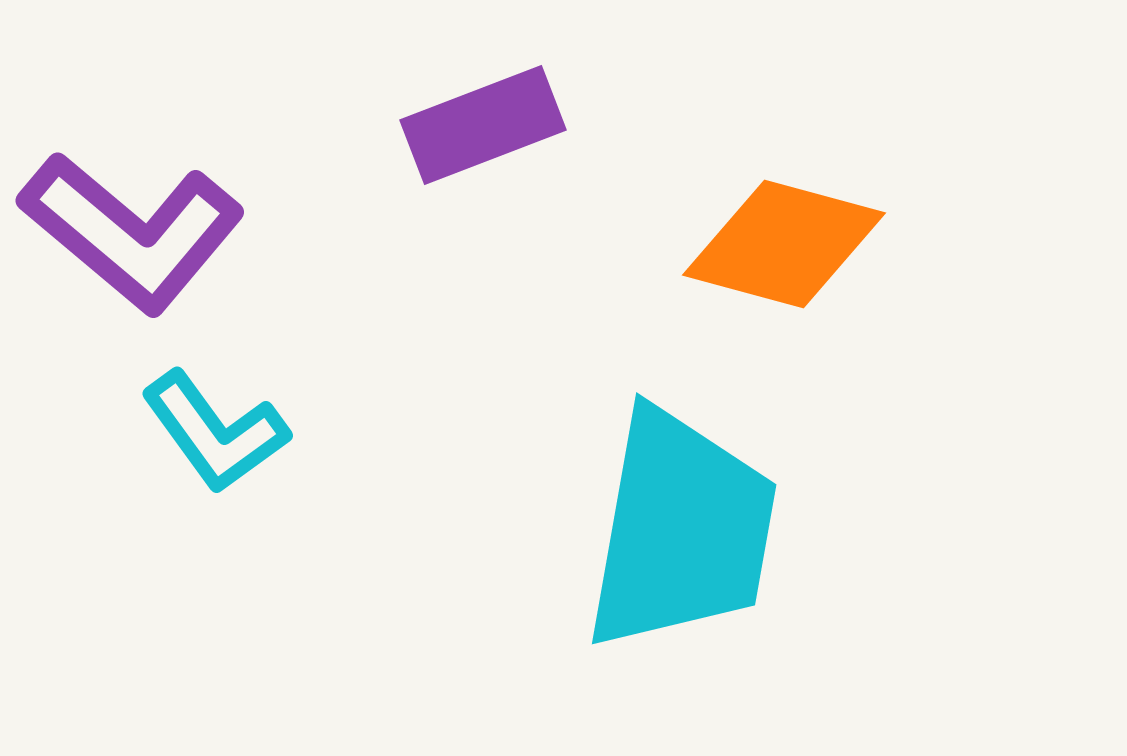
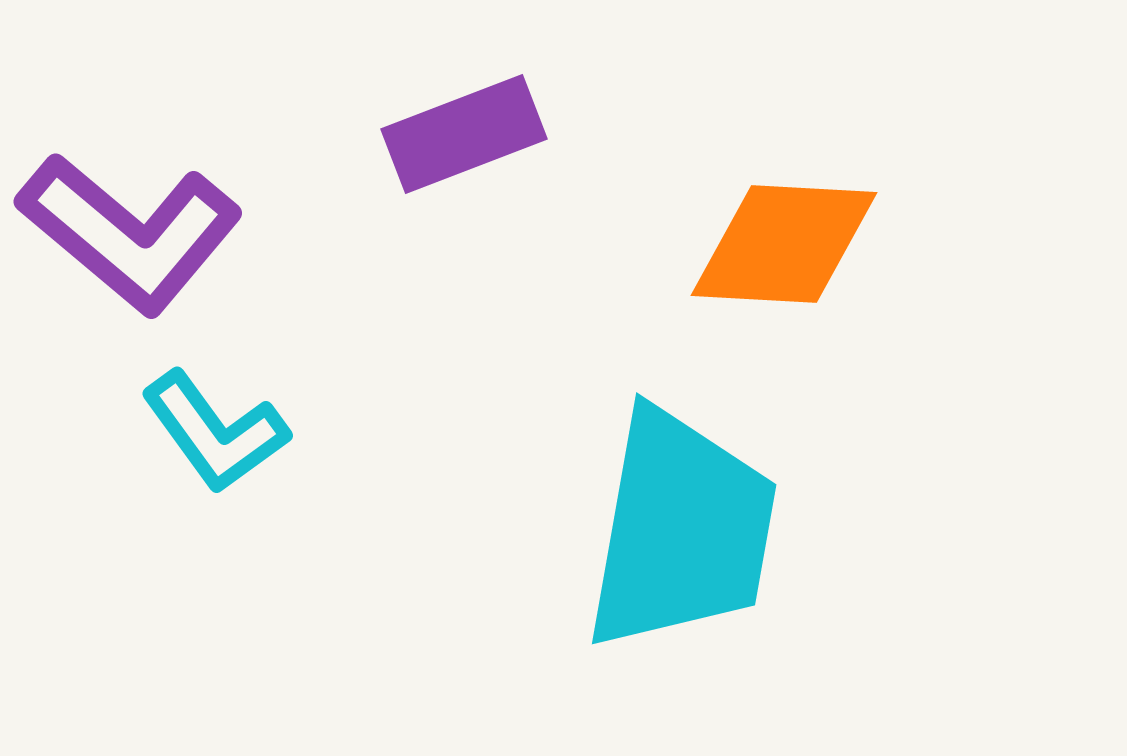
purple rectangle: moved 19 px left, 9 px down
purple L-shape: moved 2 px left, 1 px down
orange diamond: rotated 12 degrees counterclockwise
